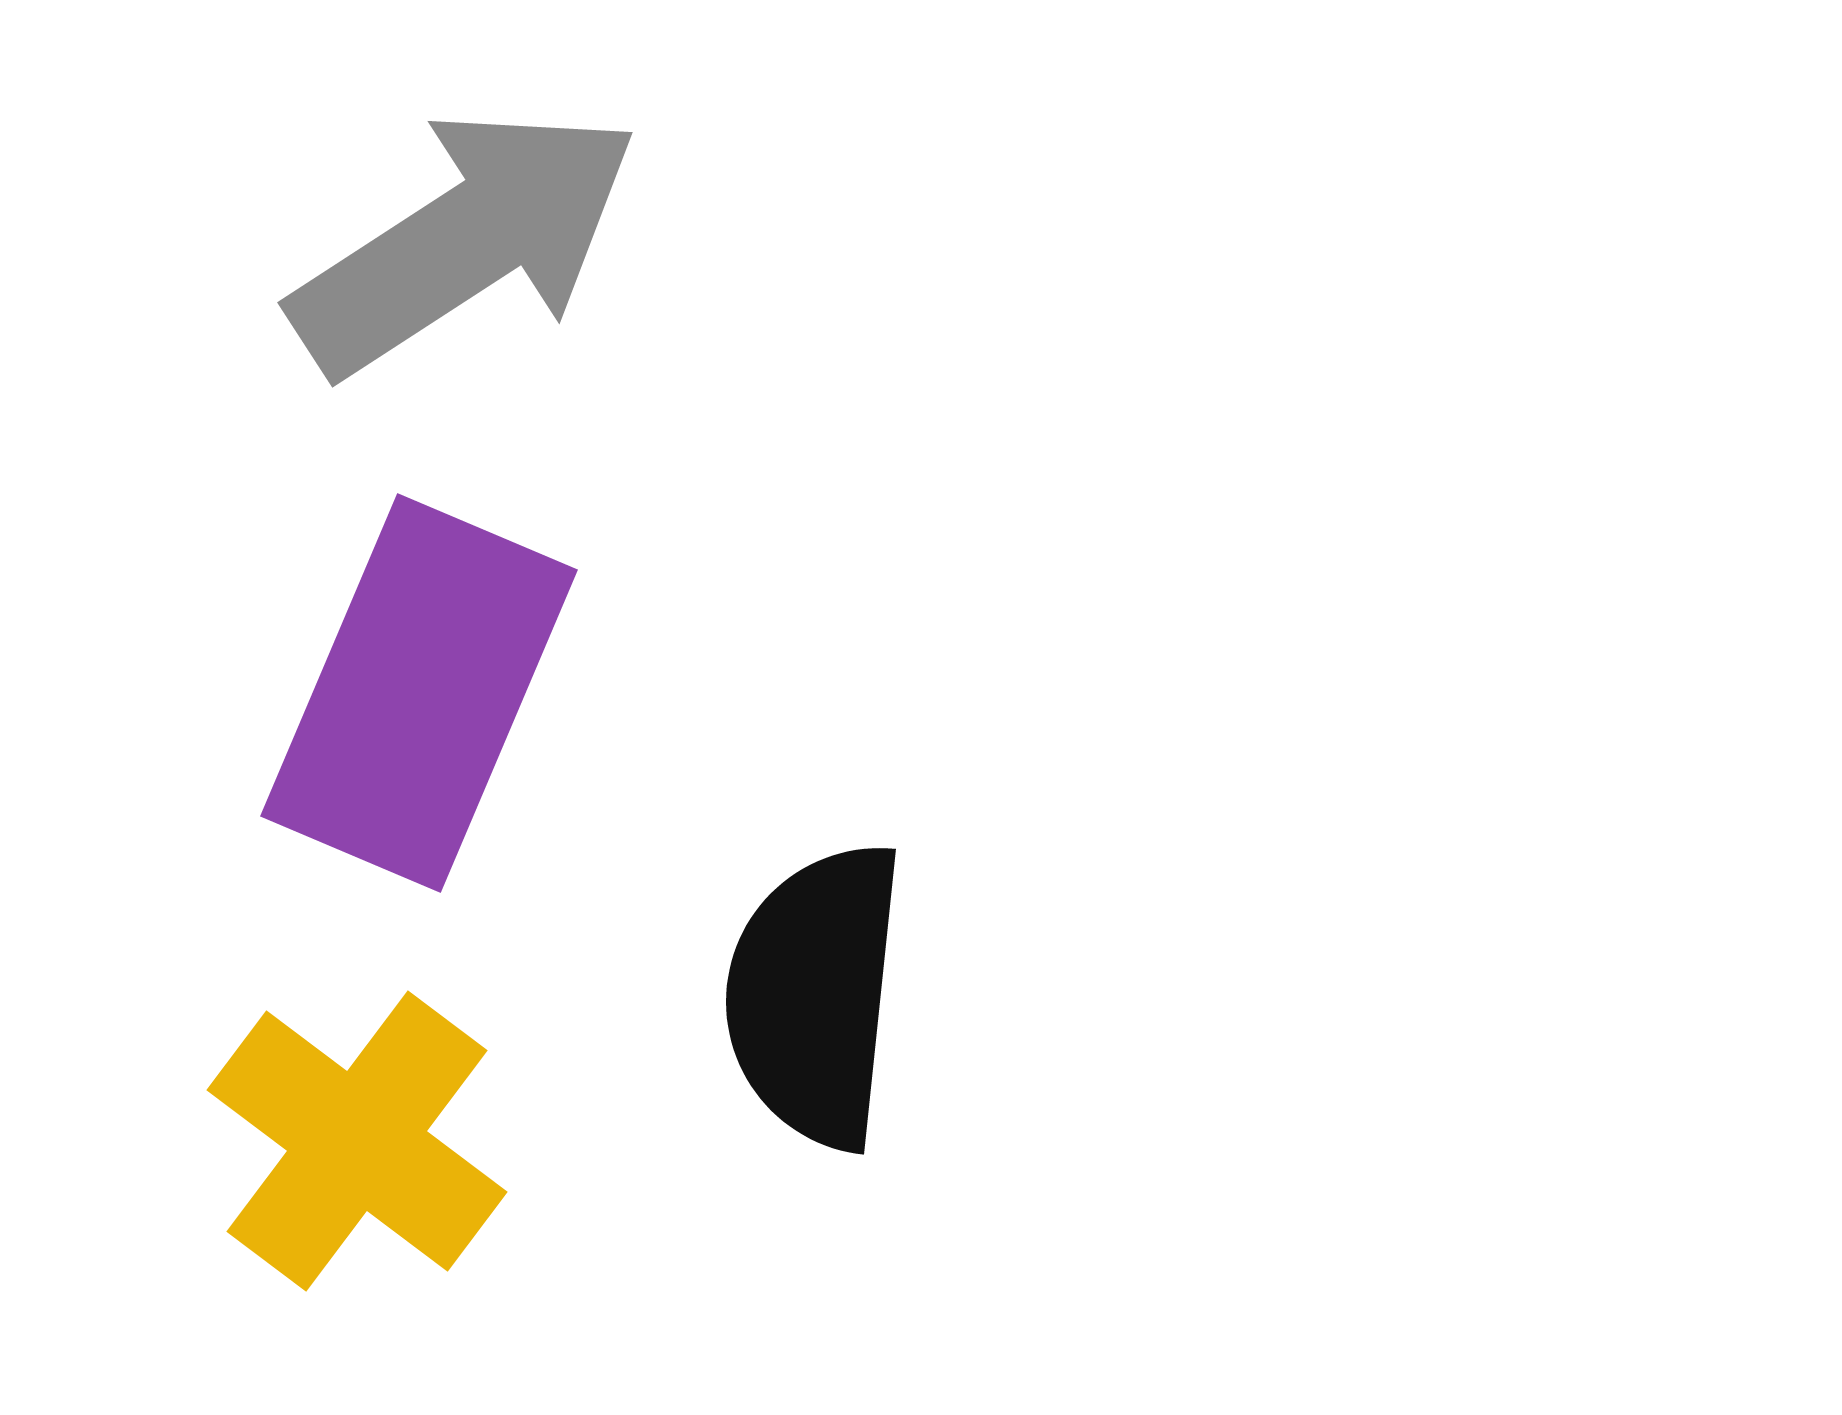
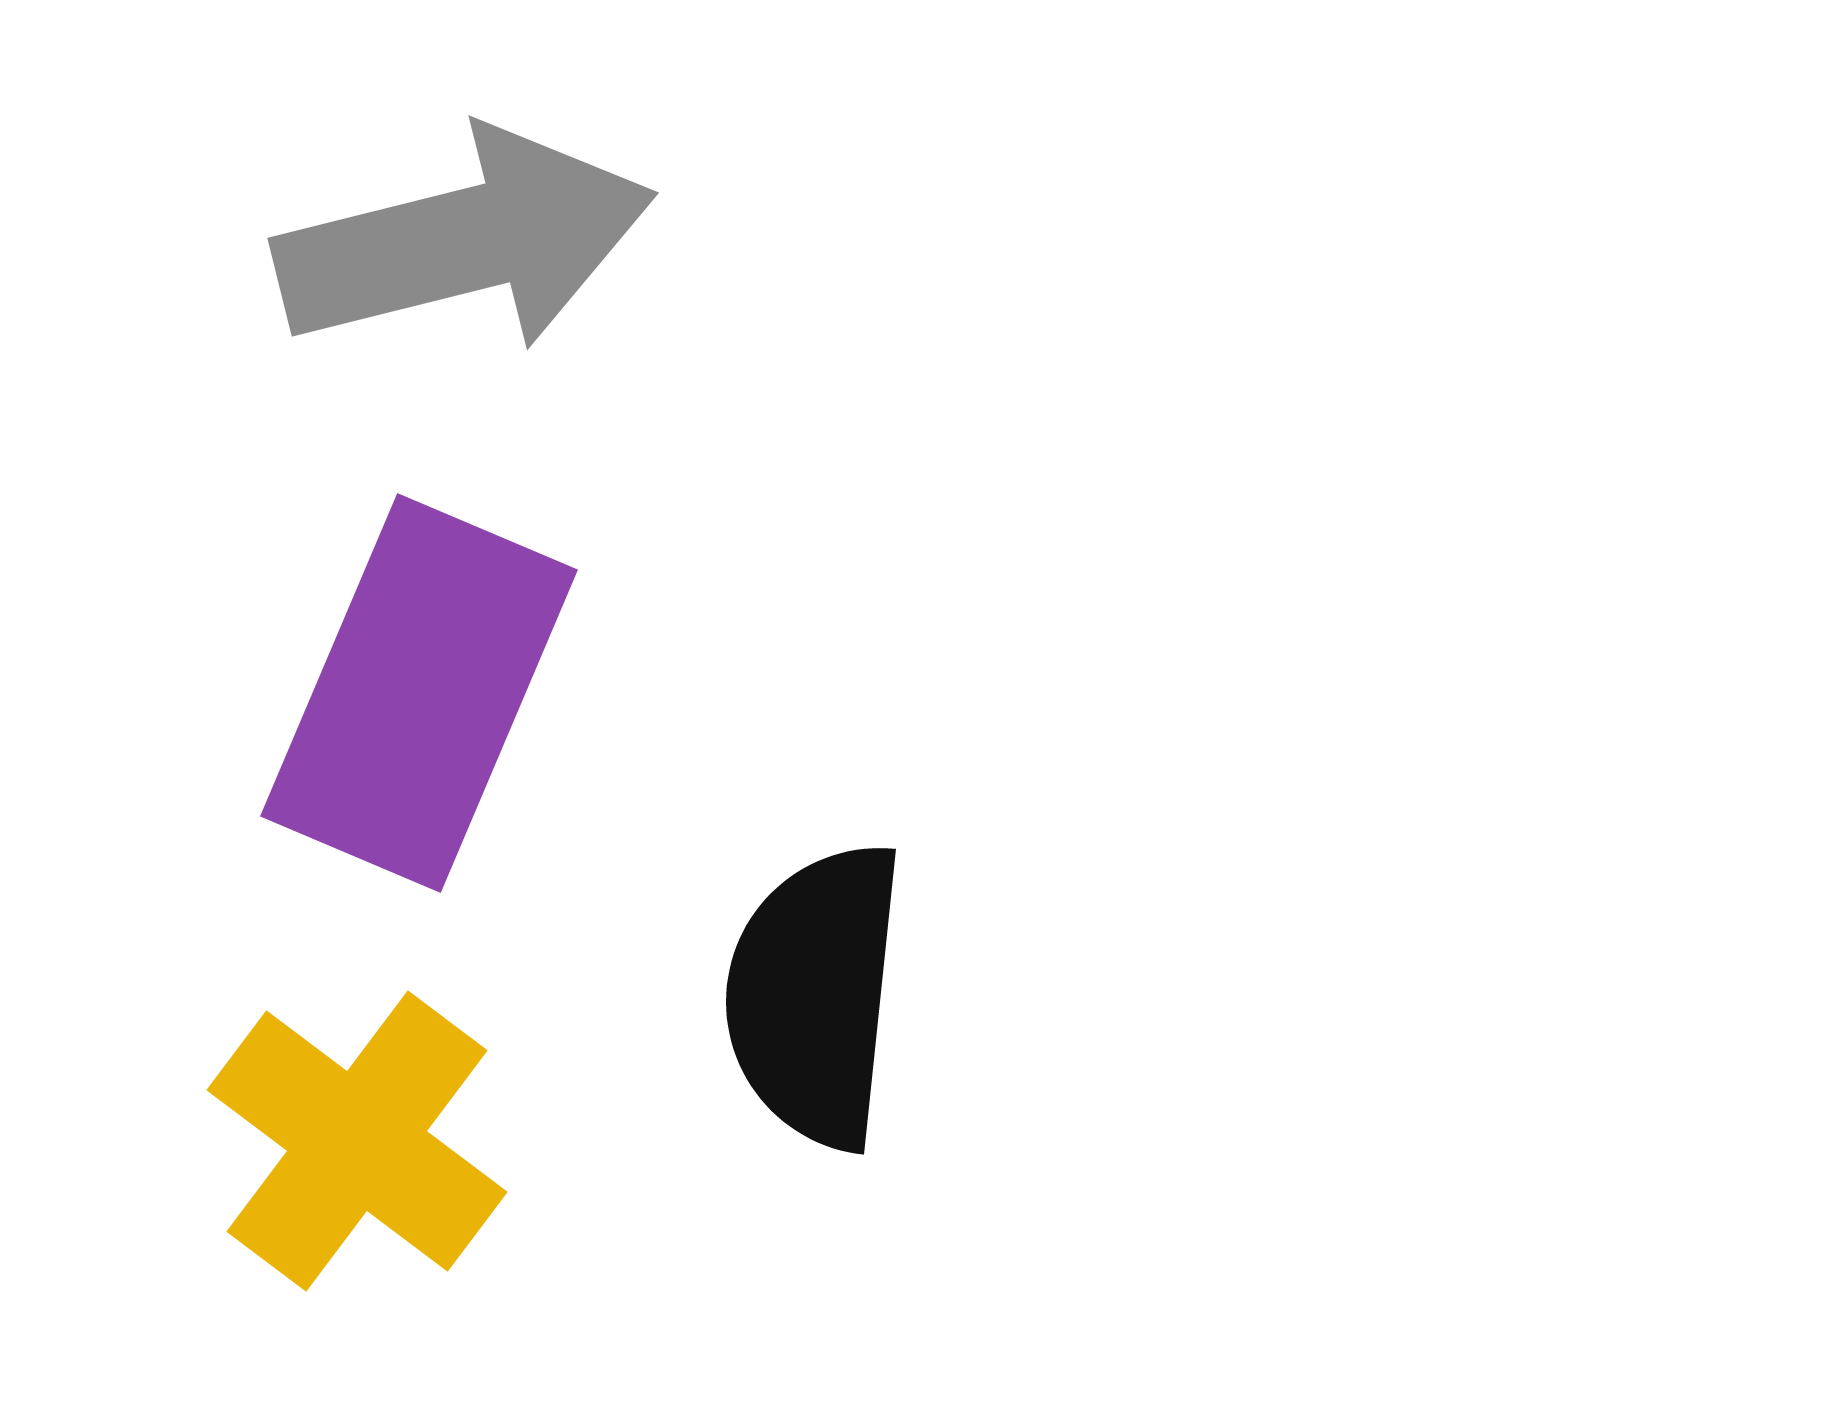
gray arrow: rotated 19 degrees clockwise
